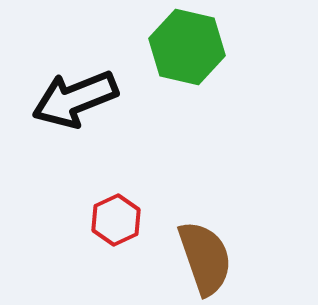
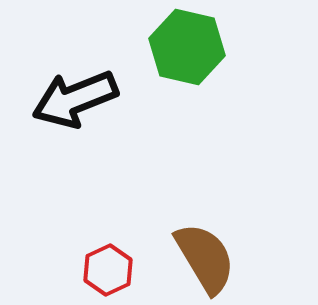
red hexagon: moved 8 px left, 50 px down
brown semicircle: rotated 12 degrees counterclockwise
